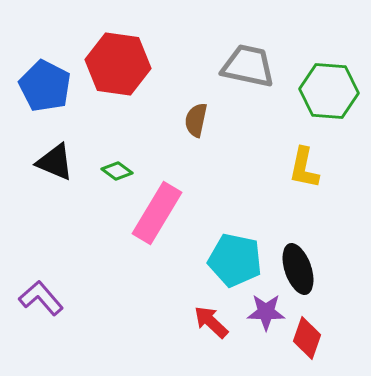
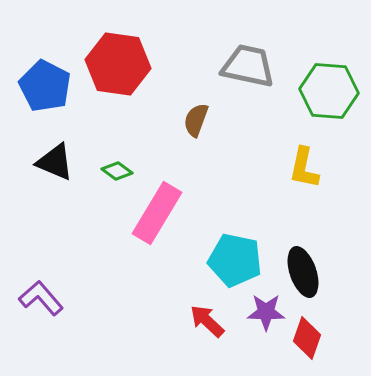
brown semicircle: rotated 8 degrees clockwise
black ellipse: moved 5 px right, 3 px down
red arrow: moved 4 px left, 1 px up
